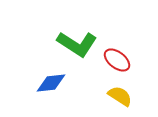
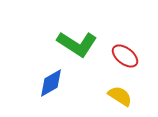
red ellipse: moved 8 px right, 4 px up
blue diamond: rotated 24 degrees counterclockwise
